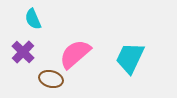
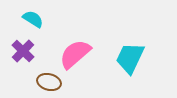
cyan semicircle: rotated 145 degrees clockwise
purple cross: moved 1 px up
brown ellipse: moved 2 px left, 3 px down
